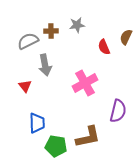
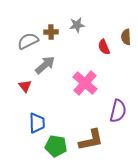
brown cross: moved 1 px down
brown semicircle: rotated 28 degrees counterclockwise
gray arrow: rotated 120 degrees counterclockwise
pink cross: rotated 20 degrees counterclockwise
brown L-shape: moved 3 px right, 3 px down
